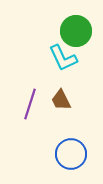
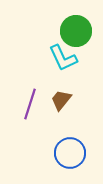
brown trapezoid: rotated 65 degrees clockwise
blue circle: moved 1 px left, 1 px up
